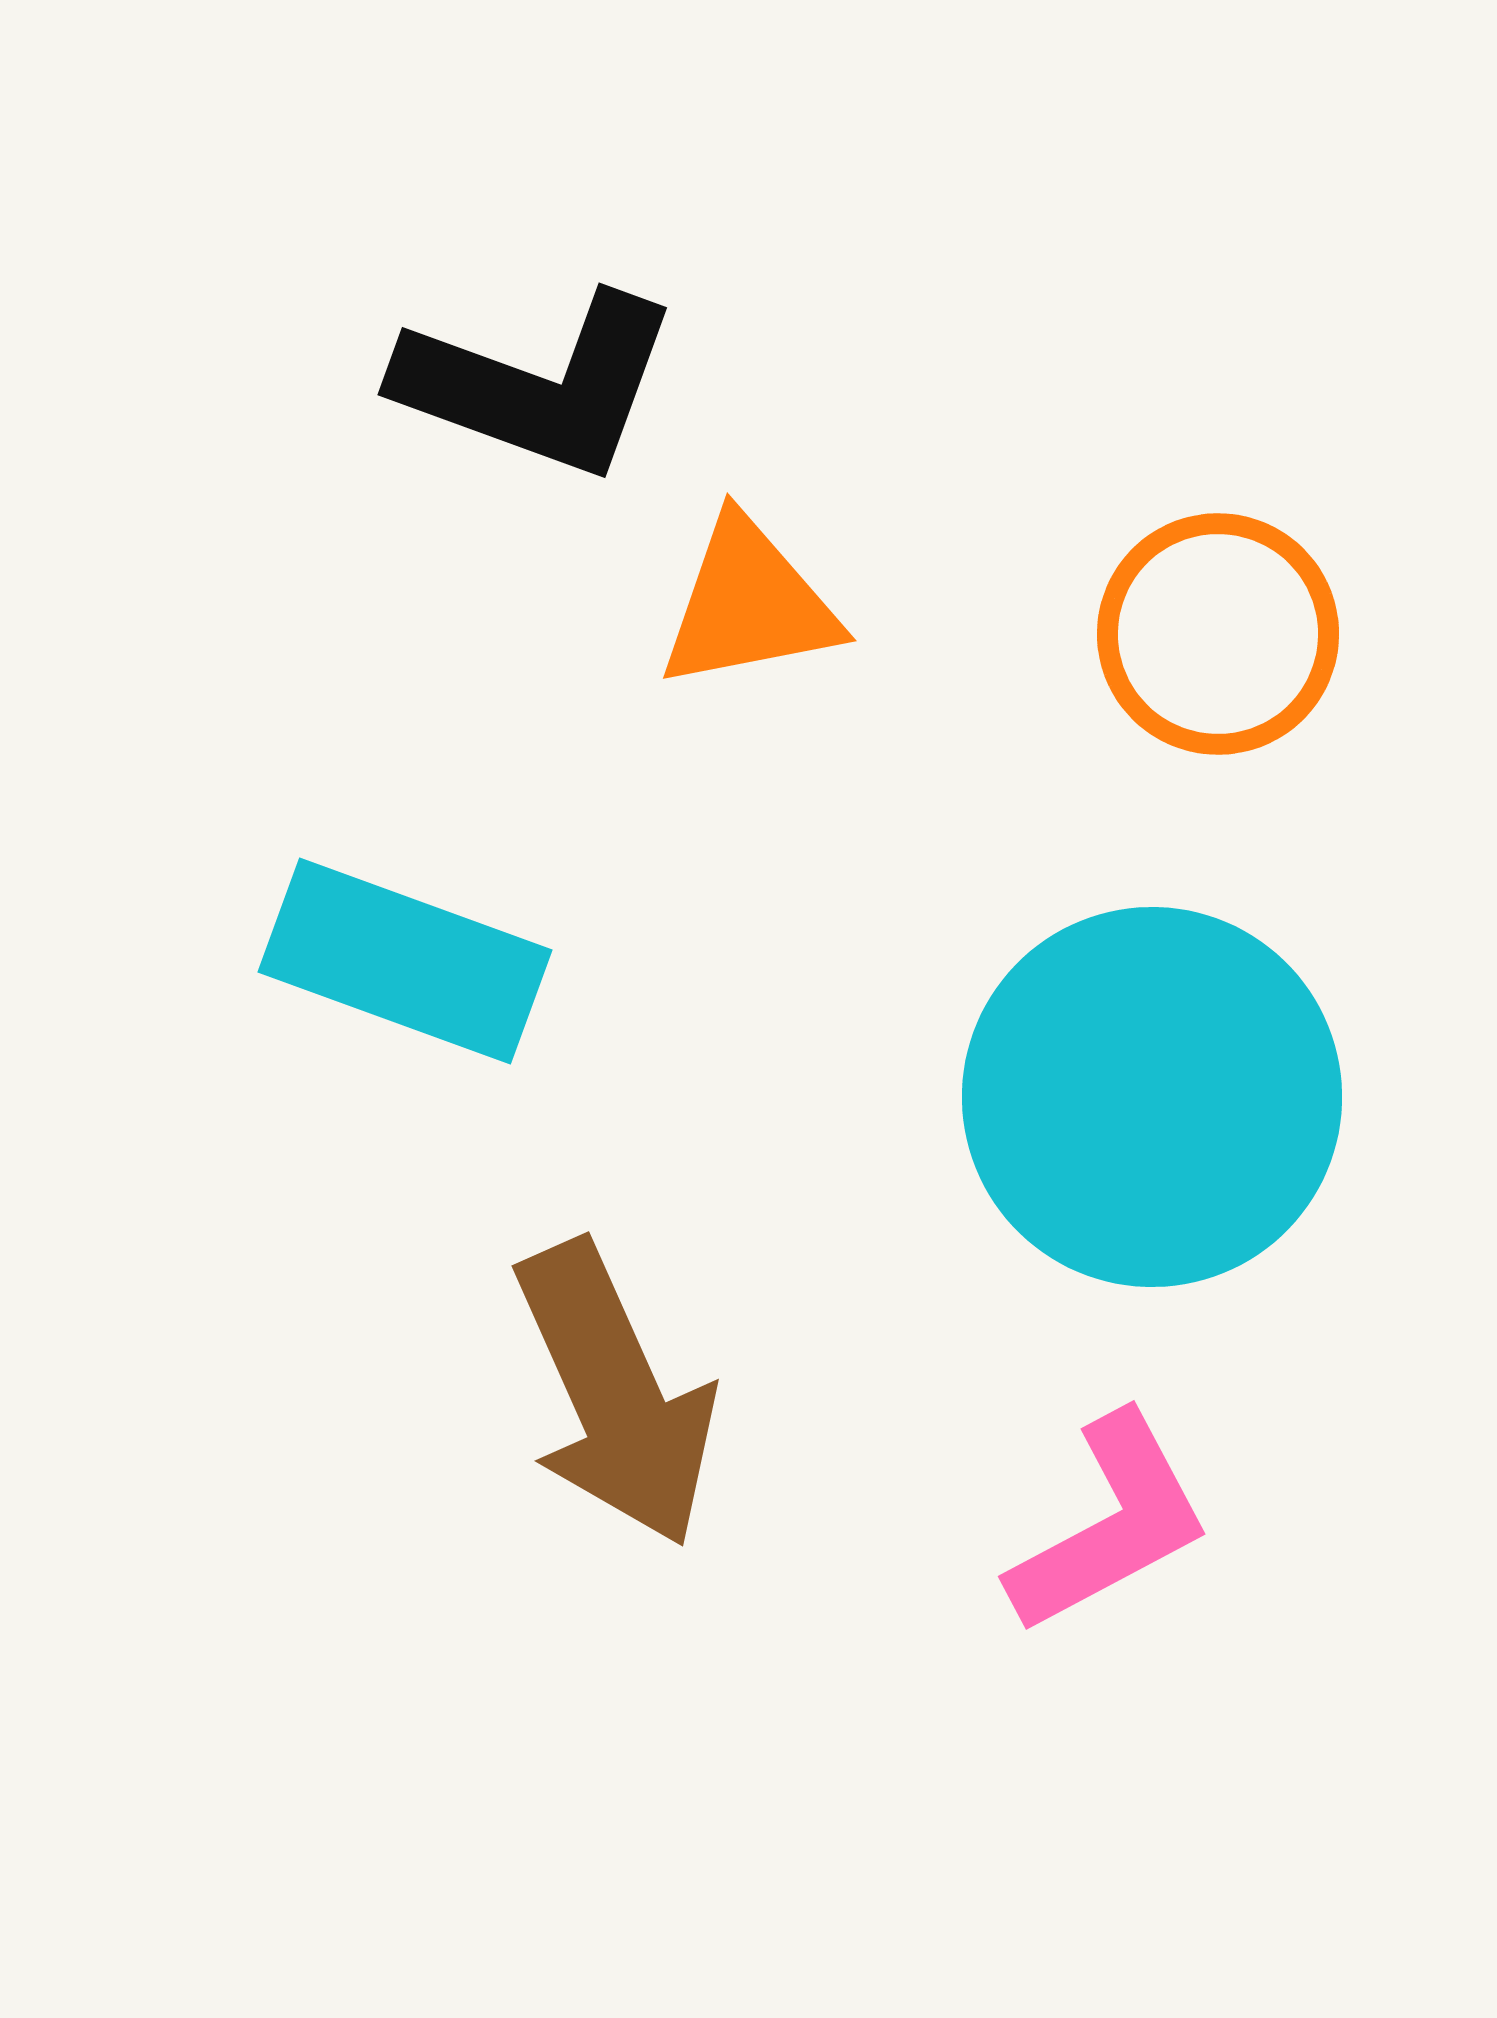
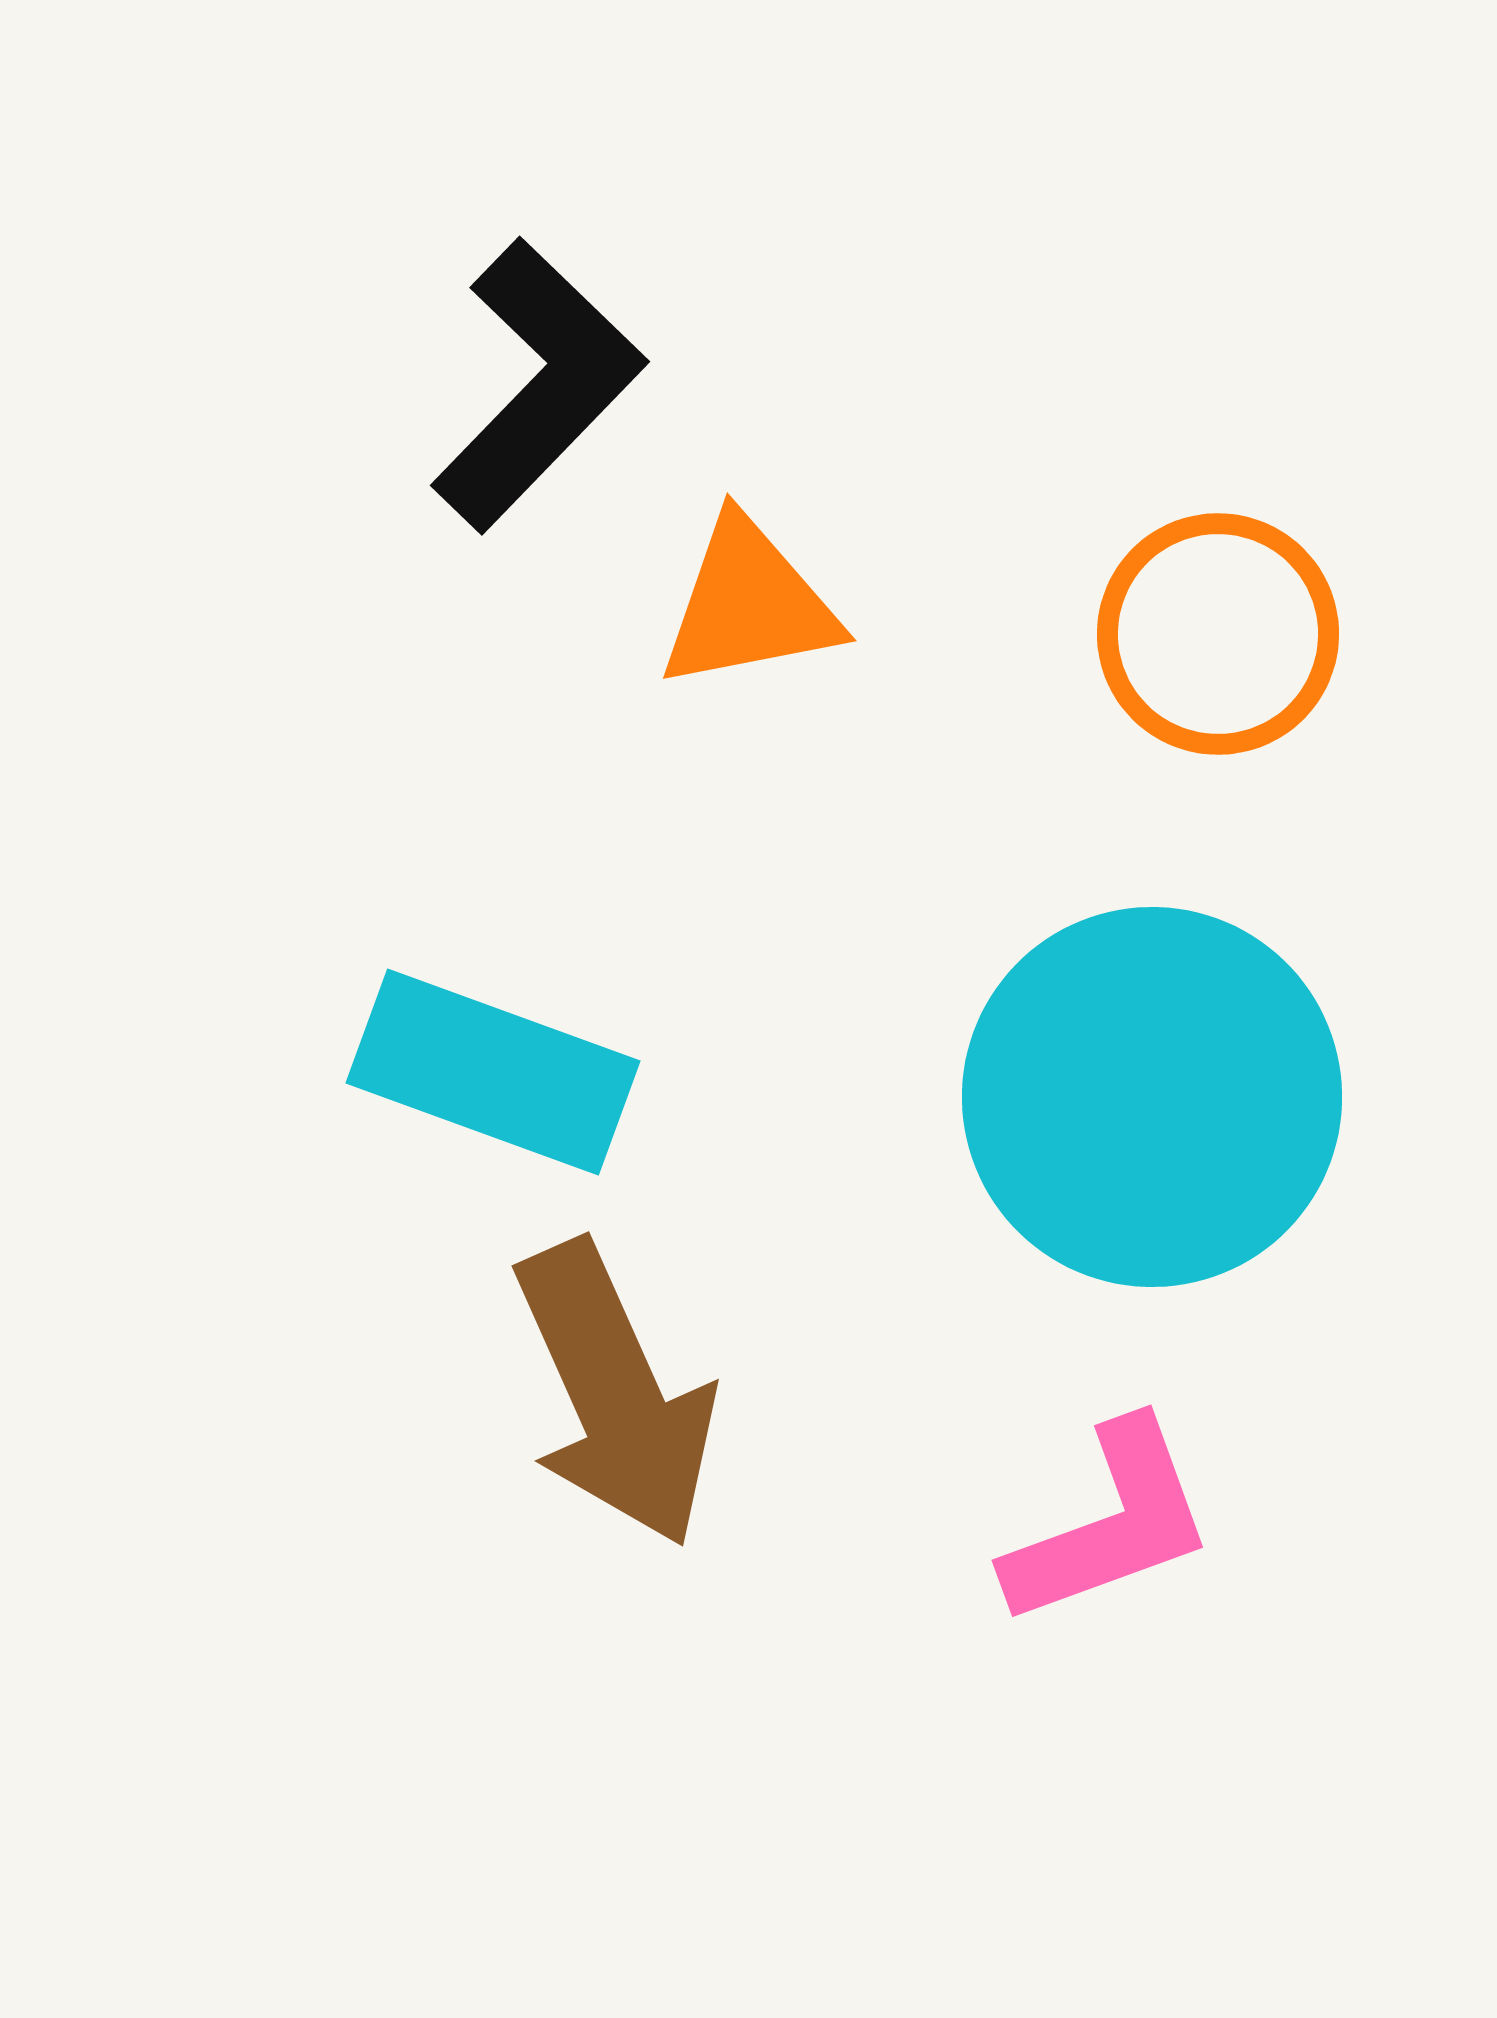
black L-shape: rotated 66 degrees counterclockwise
cyan rectangle: moved 88 px right, 111 px down
pink L-shape: rotated 8 degrees clockwise
